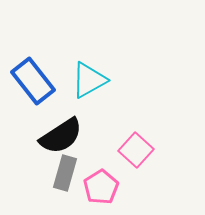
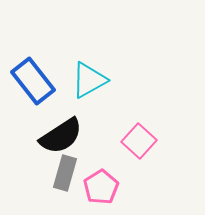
pink square: moved 3 px right, 9 px up
